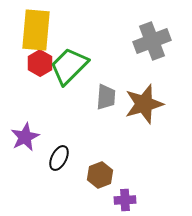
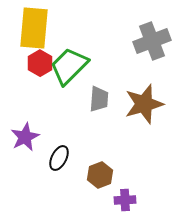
yellow rectangle: moved 2 px left, 2 px up
gray trapezoid: moved 7 px left, 2 px down
